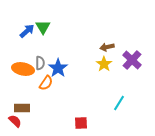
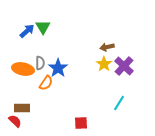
purple cross: moved 8 px left, 6 px down
